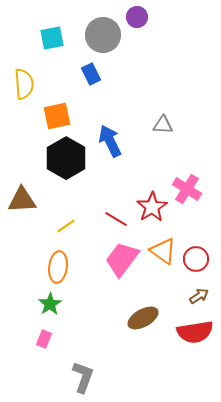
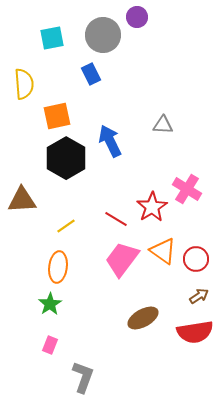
pink rectangle: moved 6 px right, 6 px down
